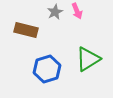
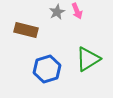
gray star: moved 2 px right
